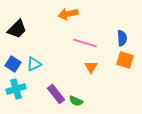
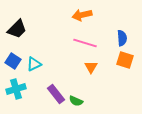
orange arrow: moved 14 px right, 1 px down
blue square: moved 3 px up
